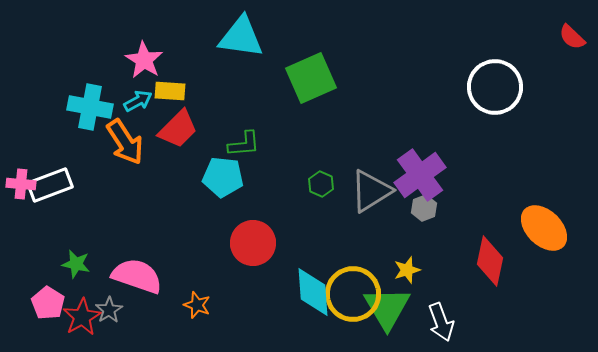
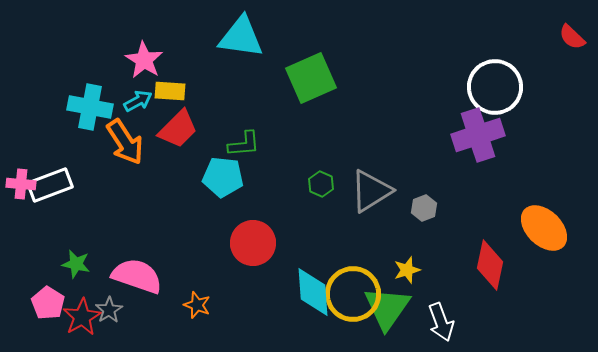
purple cross: moved 58 px right, 40 px up; rotated 18 degrees clockwise
red diamond: moved 4 px down
green triangle: rotated 6 degrees clockwise
